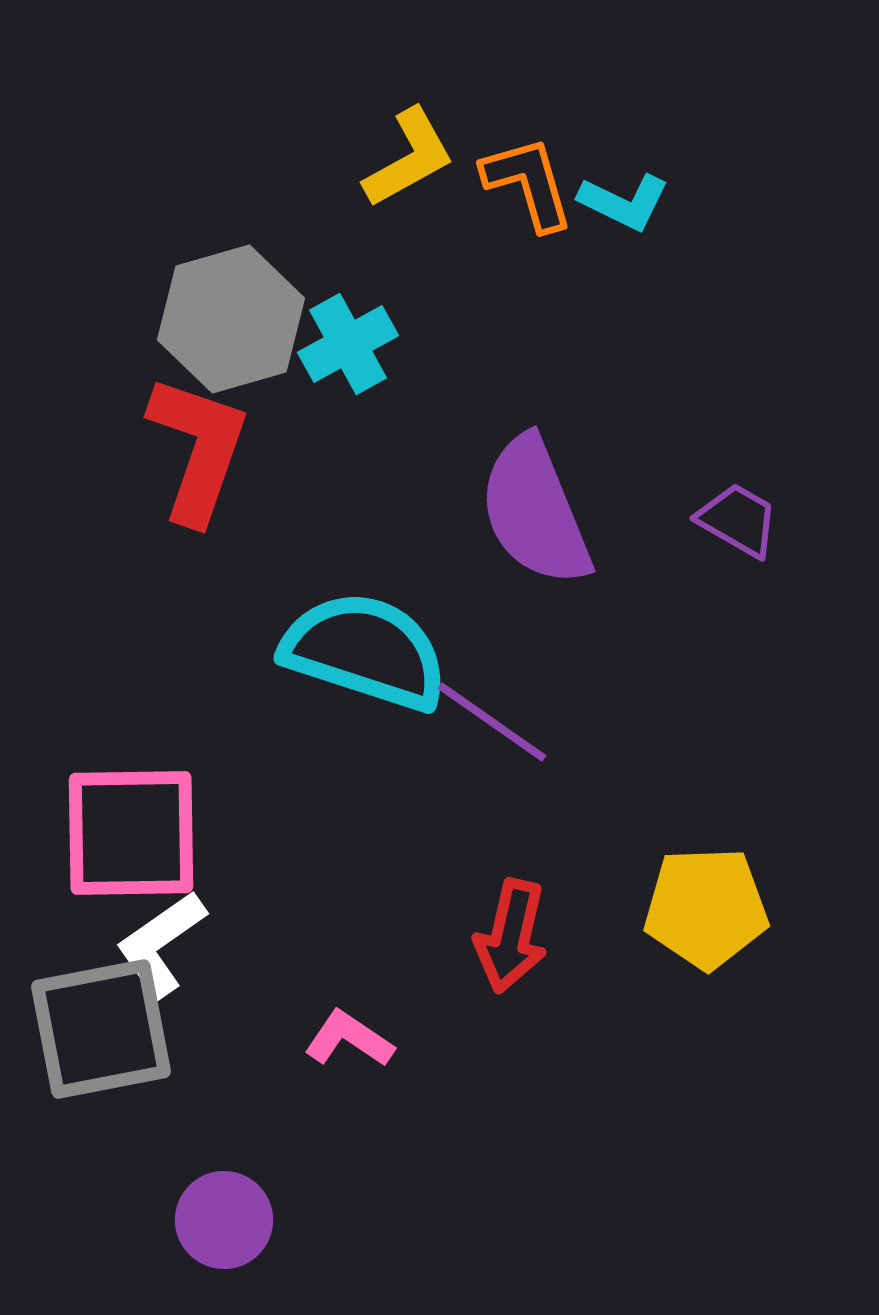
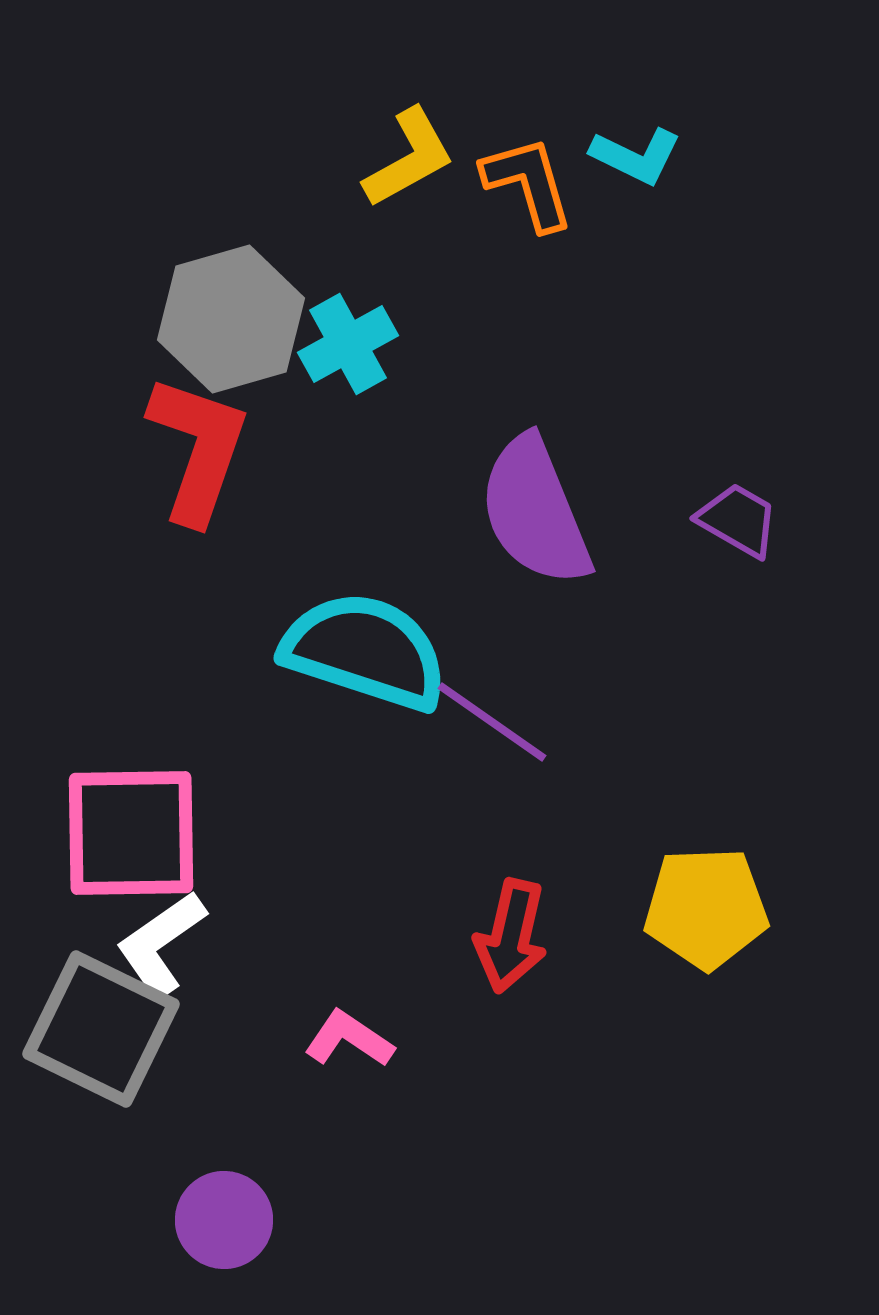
cyan L-shape: moved 12 px right, 46 px up
gray square: rotated 37 degrees clockwise
